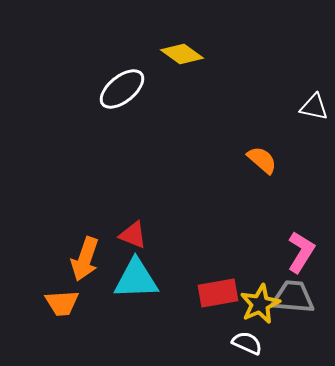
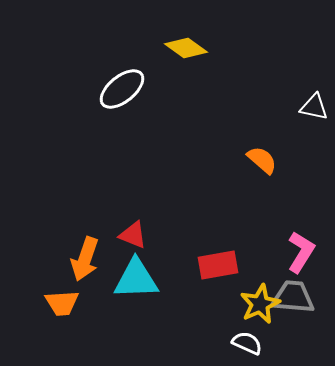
yellow diamond: moved 4 px right, 6 px up
red rectangle: moved 28 px up
